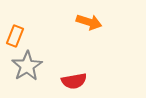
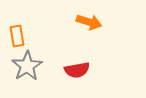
orange rectangle: moved 2 px right; rotated 30 degrees counterclockwise
red semicircle: moved 3 px right, 11 px up
